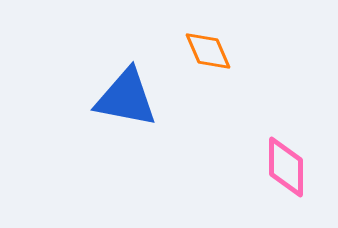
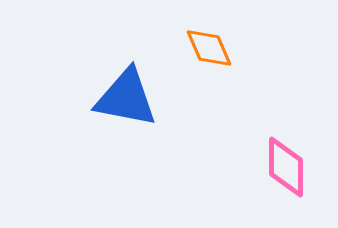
orange diamond: moved 1 px right, 3 px up
